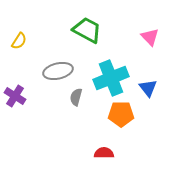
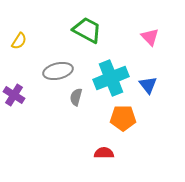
blue triangle: moved 3 px up
purple cross: moved 1 px left, 1 px up
orange pentagon: moved 2 px right, 4 px down
